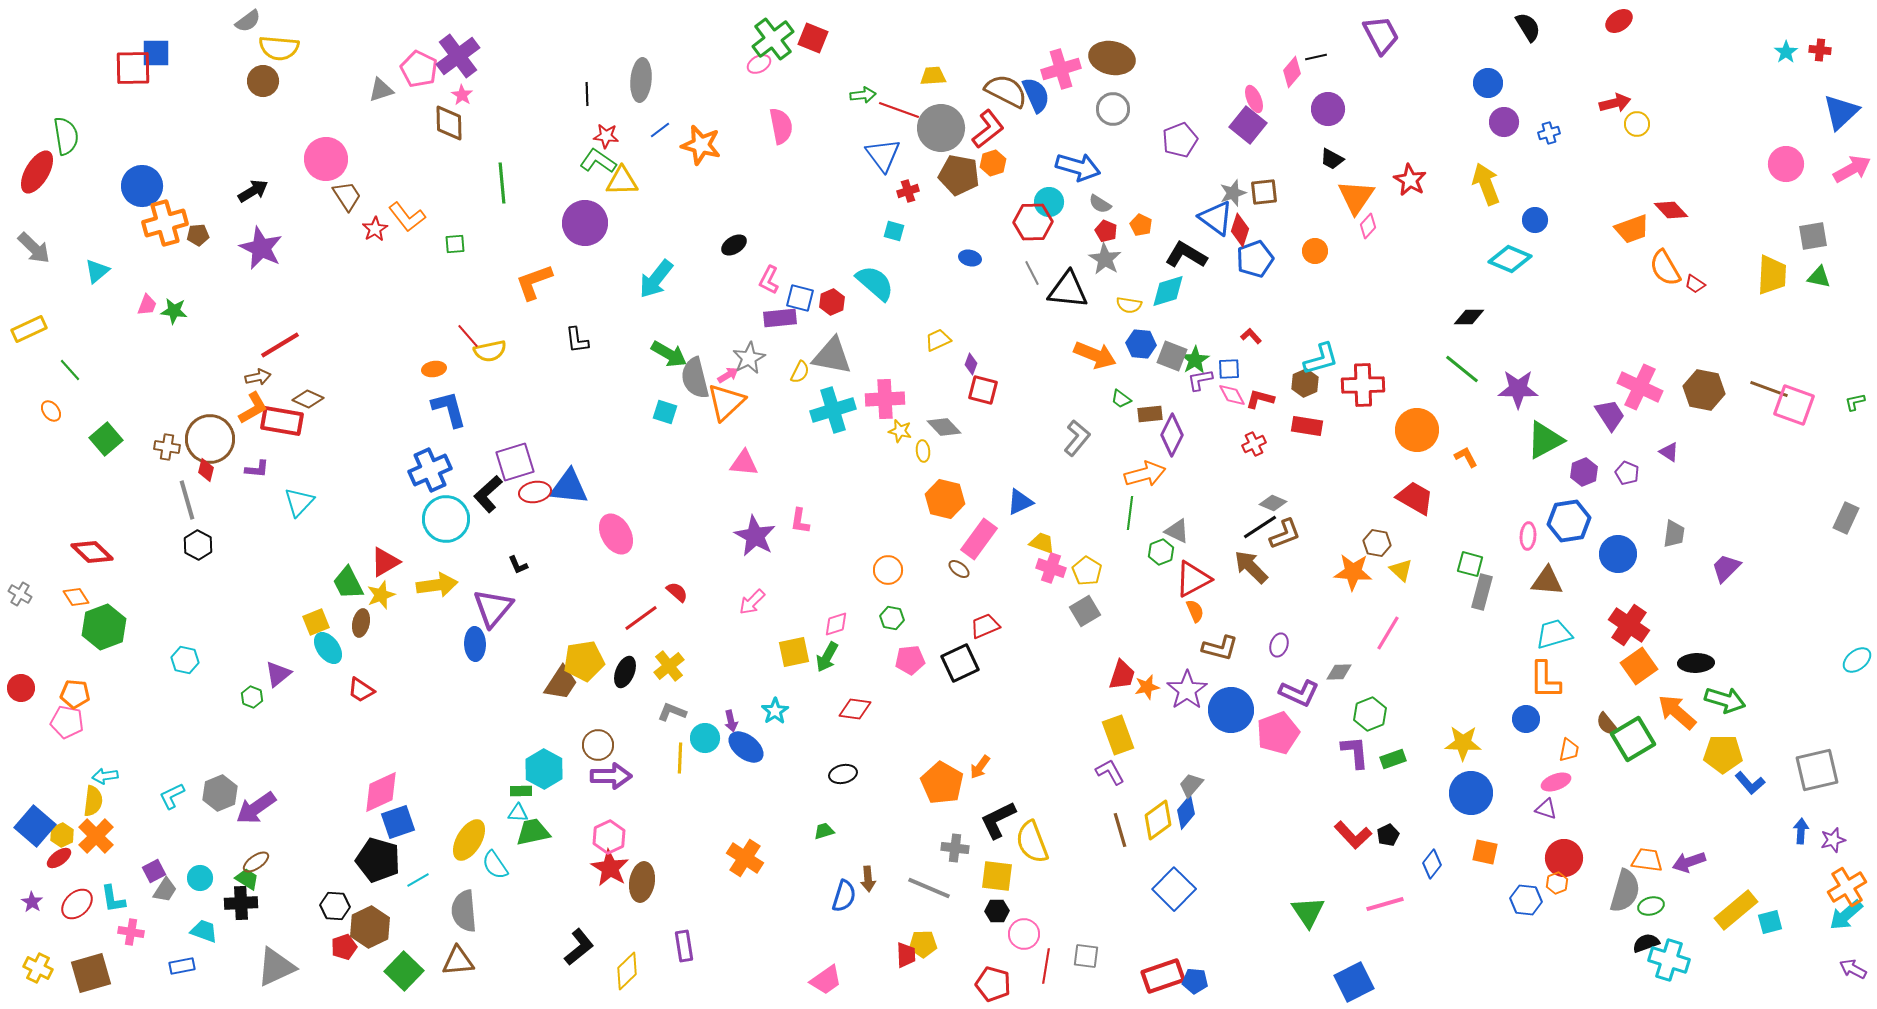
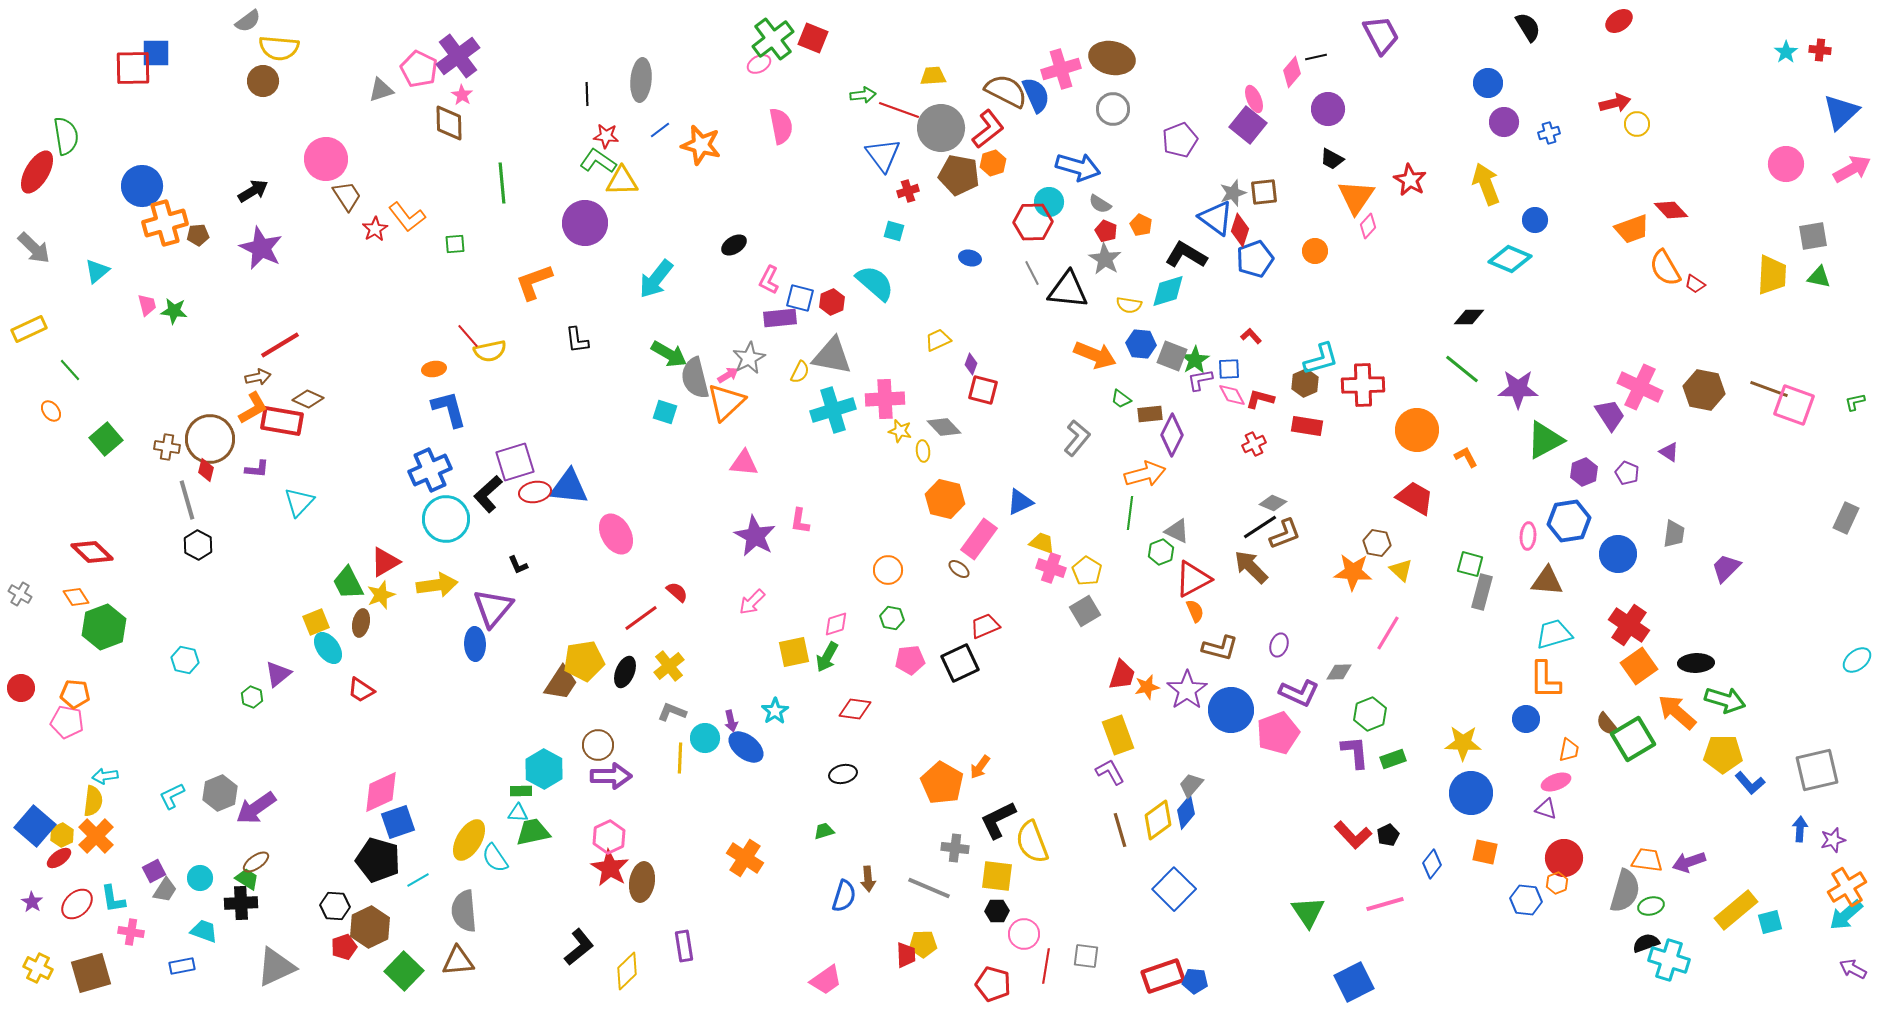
pink trapezoid at (147, 305): rotated 35 degrees counterclockwise
blue arrow at (1801, 831): moved 1 px left, 2 px up
cyan semicircle at (495, 865): moved 7 px up
